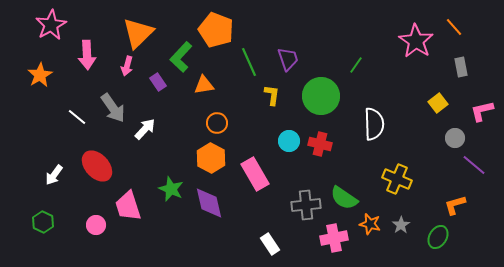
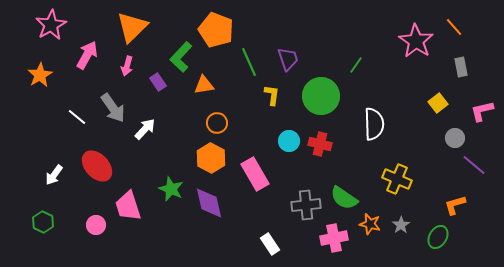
orange triangle at (138, 33): moved 6 px left, 6 px up
pink arrow at (87, 55): rotated 148 degrees counterclockwise
